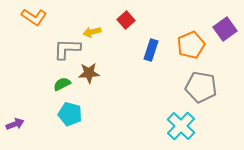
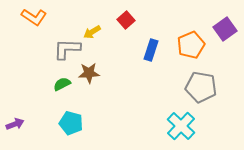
yellow arrow: rotated 18 degrees counterclockwise
cyan pentagon: moved 1 px right, 9 px down
